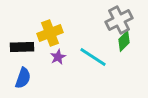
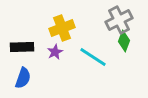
yellow cross: moved 12 px right, 5 px up
green diamond: rotated 25 degrees counterclockwise
purple star: moved 3 px left, 5 px up
